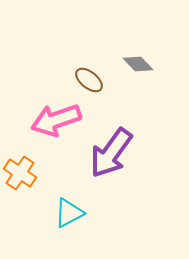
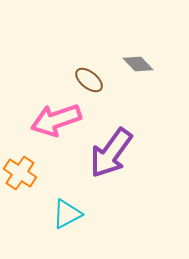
cyan triangle: moved 2 px left, 1 px down
